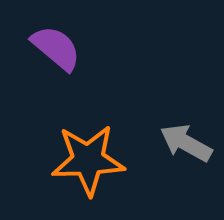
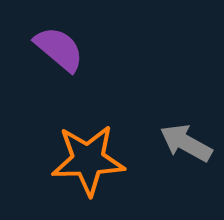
purple semicircle: moved 3 px right, 1 px down
